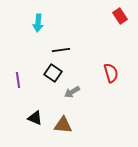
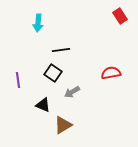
red semicircle: rotated 84 degrees counterclockwise
black triangle: moved 8 px right, 13 px up
brown triangle: rotated 36 degrees counterclockwise
